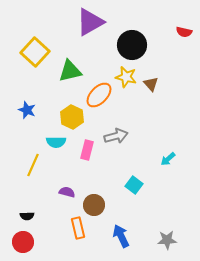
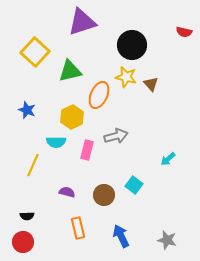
purple triangle: moved 8 px left; rotated 12 degrees clockwise
orange ellipse: rotated 20 degrees counterclockwise
yellow hexagon: rotated 10 degrees clockwise
brown circle: moved 10 px right, 10 px up
gray star: rotated 18 degrees clockwise
